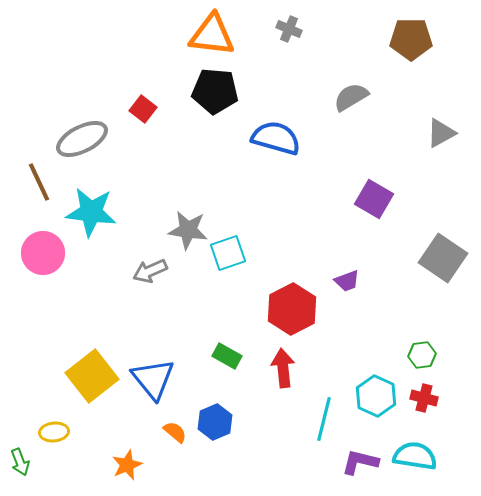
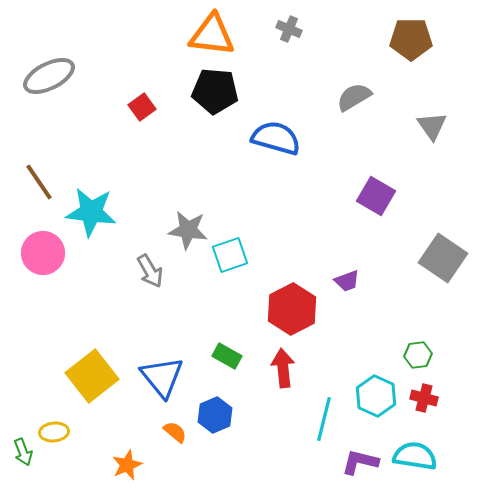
gray semicircle: moved 3 px right
red square: moved 1 px left, 2 px up; rotated 16 degrees clockwise
gray triangle: moved 9 px left, 7 px up; rotated 36 degrees counterclockwise
gray ellipse: moved 33 px left, 63 px up
brown line: rotated 9 degrees counterclockwise
purple square: moved 2 px right, 3 px up
cyan square: moved 2 px right, 2 px down
gray arrow: rotated 96 degrees counterclockwise
green hexagon: moved 4 px left
blue triangle: moved 9 px right, 2 px up
blue hexagon: moved 7 px up
green arrow: moved 3 px right, 10 px up
